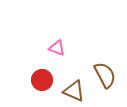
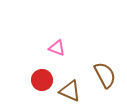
brown triangle: moved 4 px left
